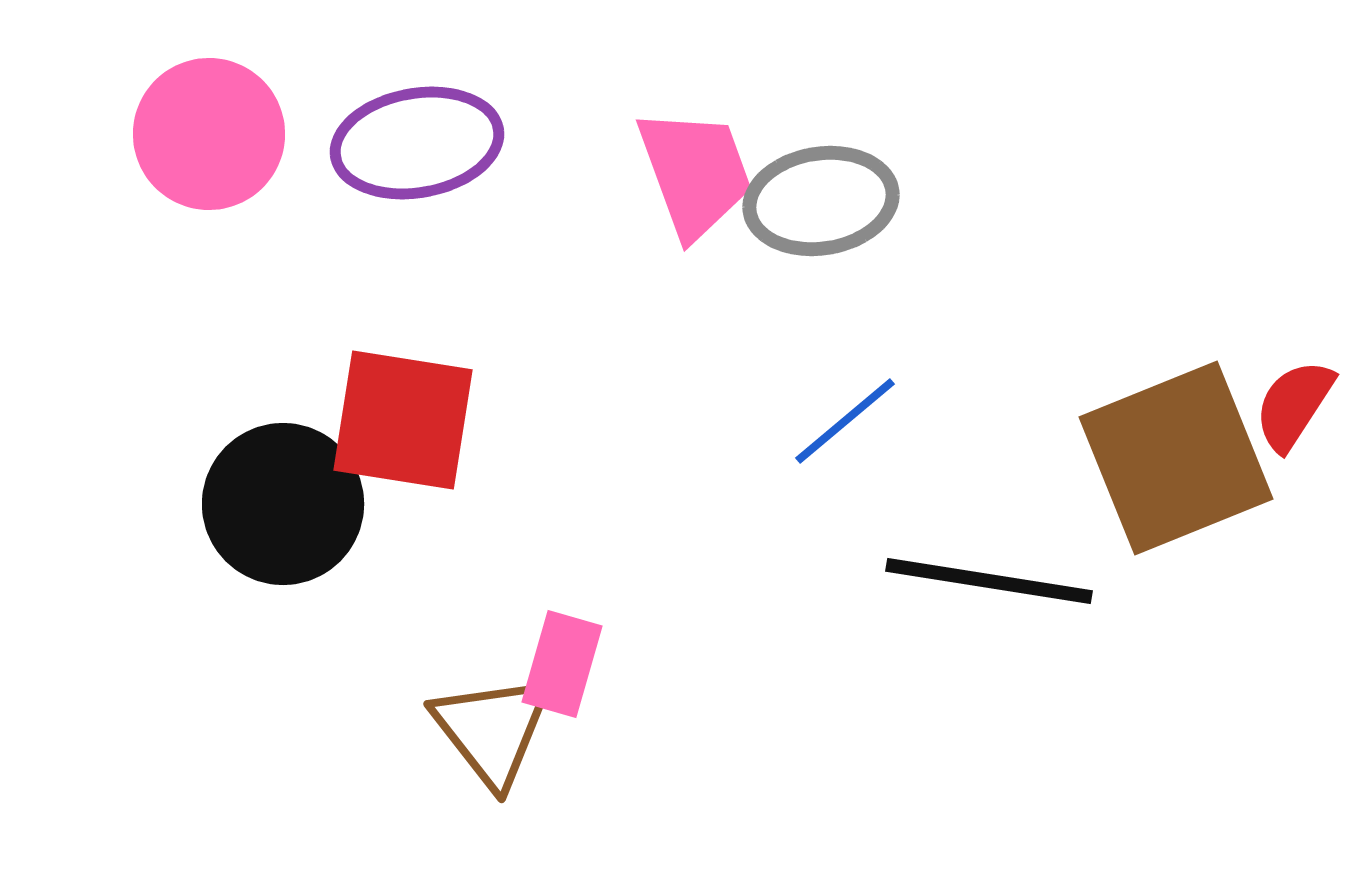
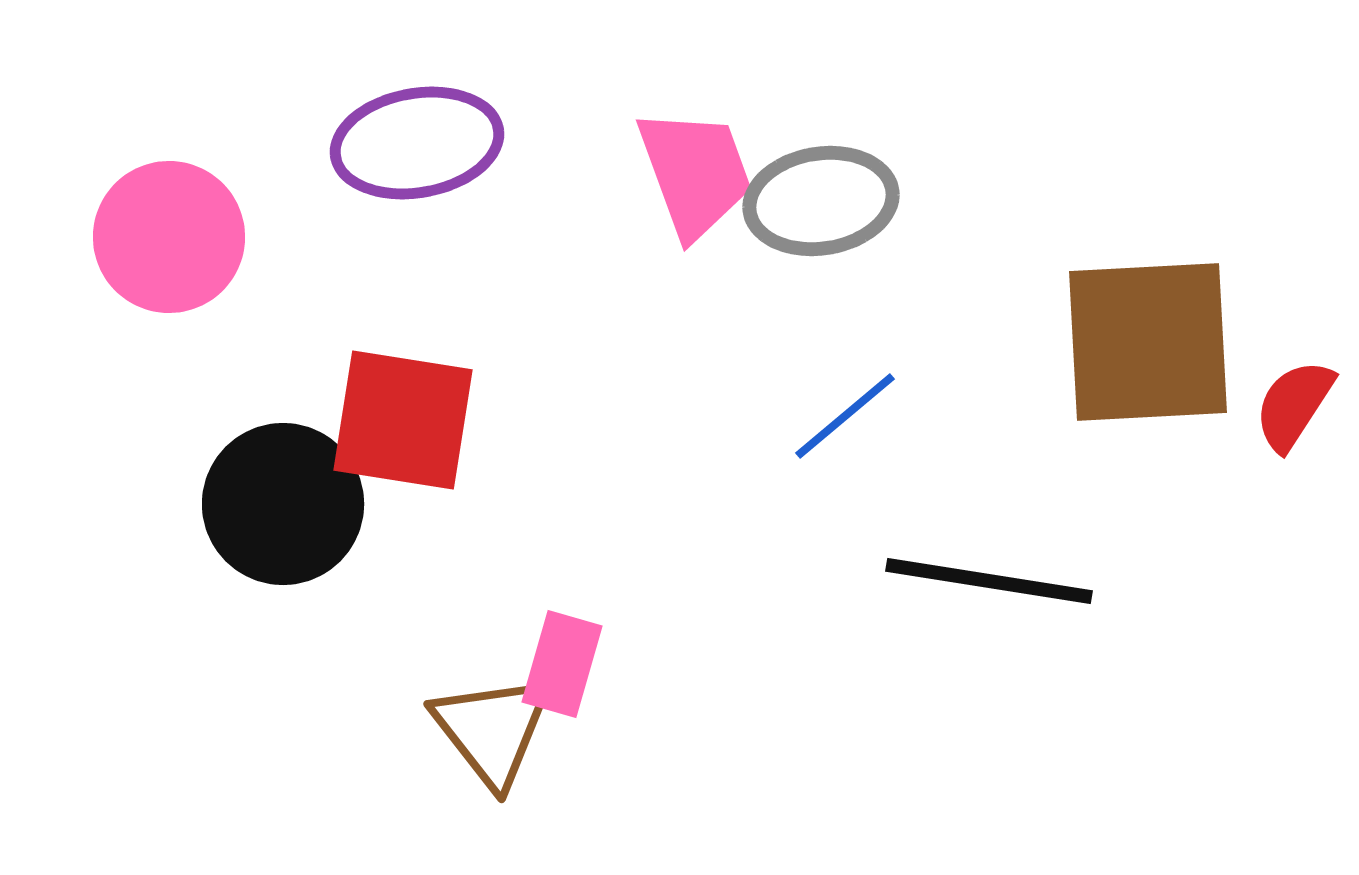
pink circle: moved 40 px left, 103 px down
blue line: moved 5 px up
brown square: moved 28 px left, 116 px up; rotated 19 degrees clockwise
